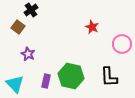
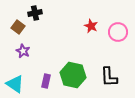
black cross: moved 4 px right, 3 px down; rotated 24 degrees clockwise
red star: moved 1 px left, 1 px up
pink circle: moved 4 px left, 12 px up
purple star: moved 5 px left, 3 px up
green hexagon: moved 2 px right, 1 px up
cyan triangle: rotated 12 degrees counterclockwise
